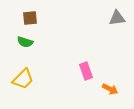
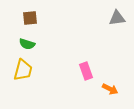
green semicircle: moved 2 px right, 2 px down
yellow trapezoid: moved 9 px up; rotated 30 degrees counterclockwise
